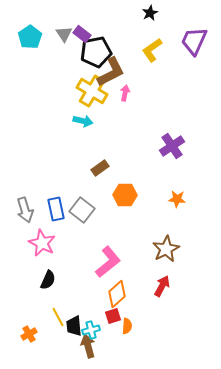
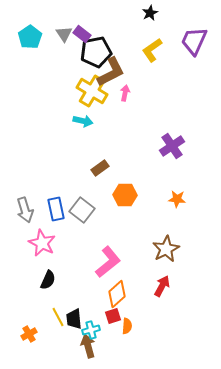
black trapezoid: moved 7 px up
